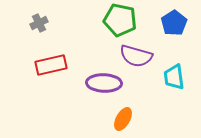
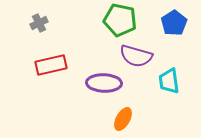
cyan trapezoid: moved 5 px left, 4 px down
